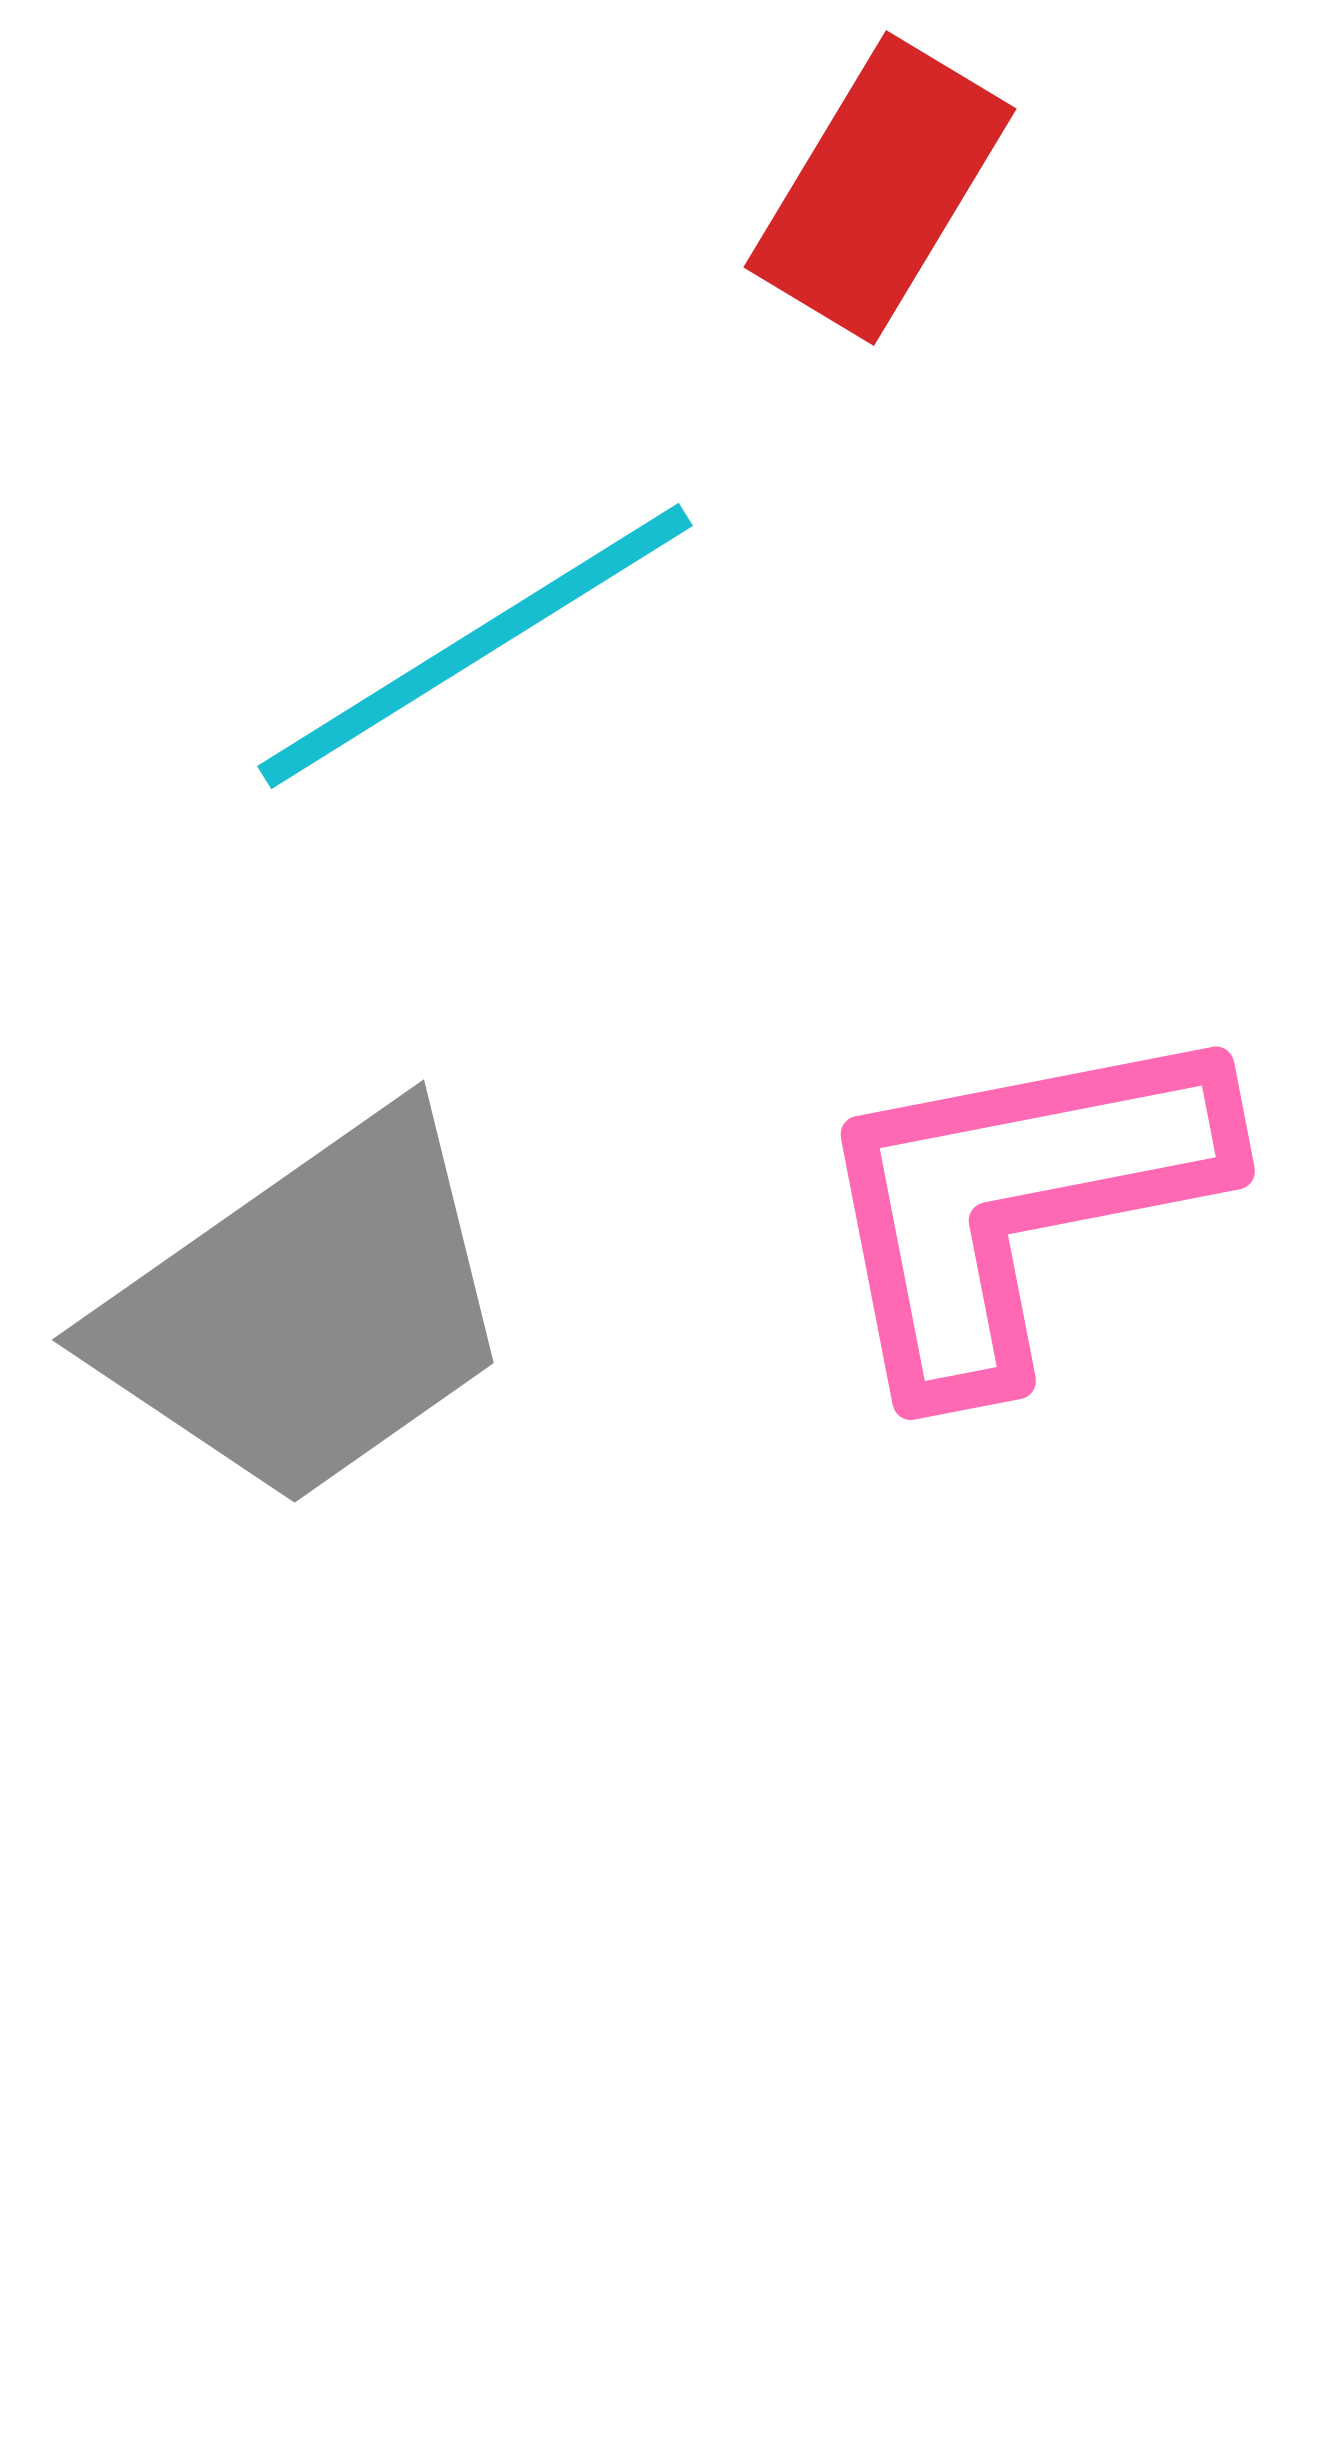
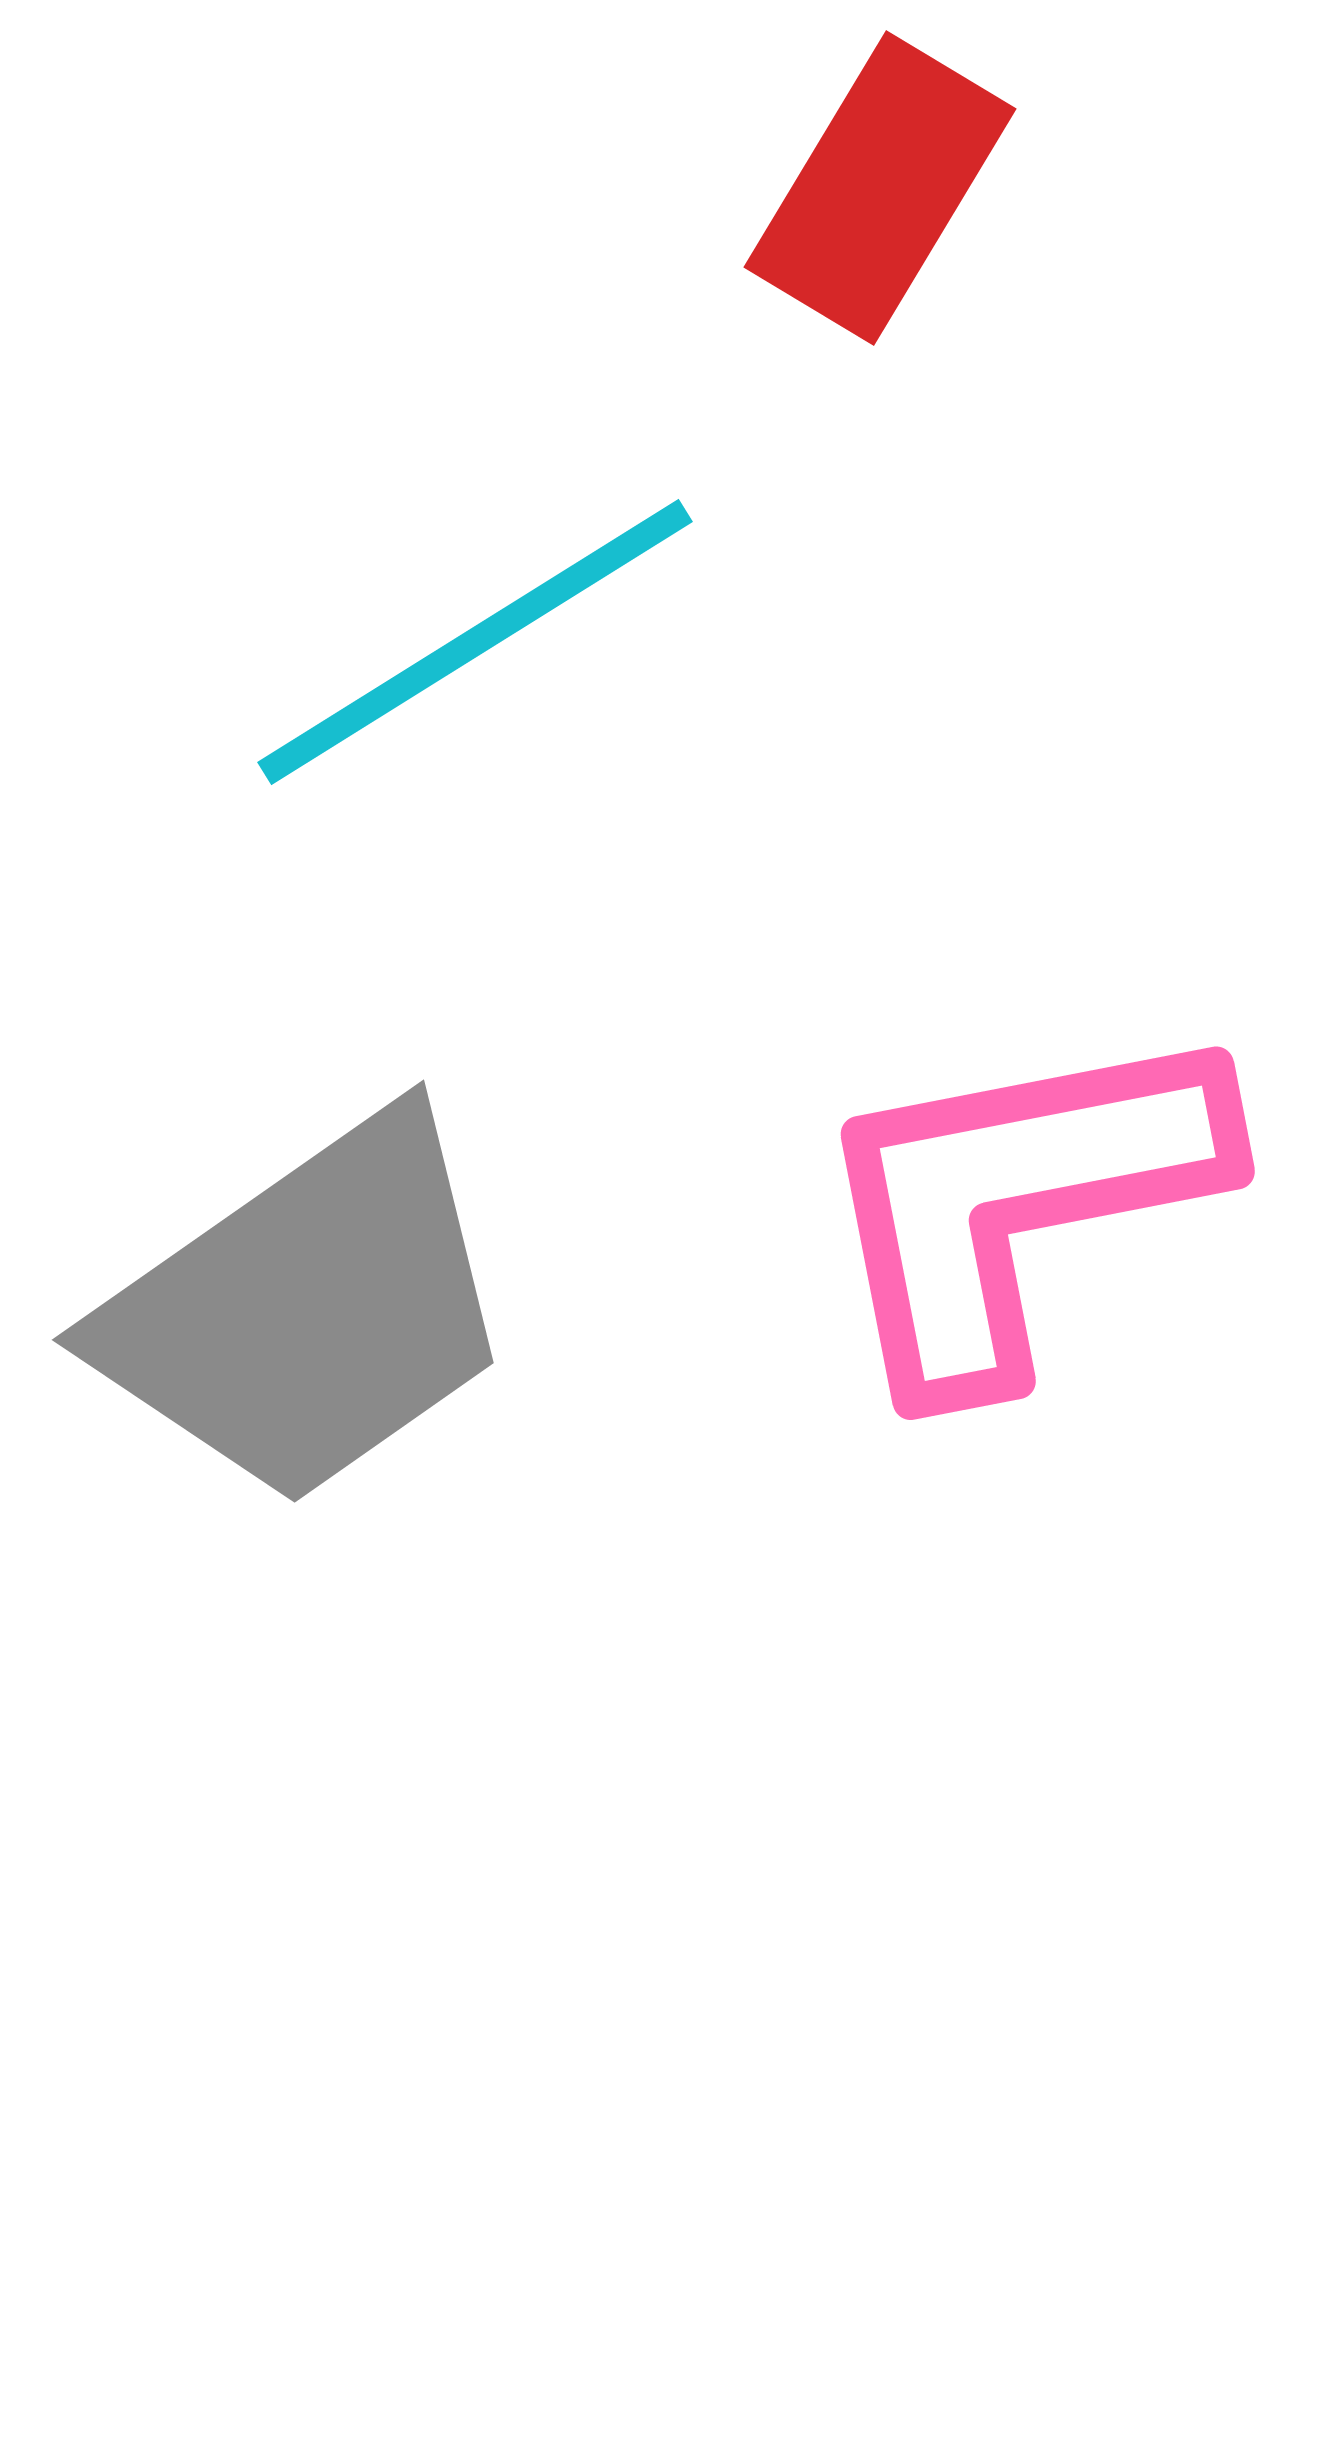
cyan line: moved 4 px up
